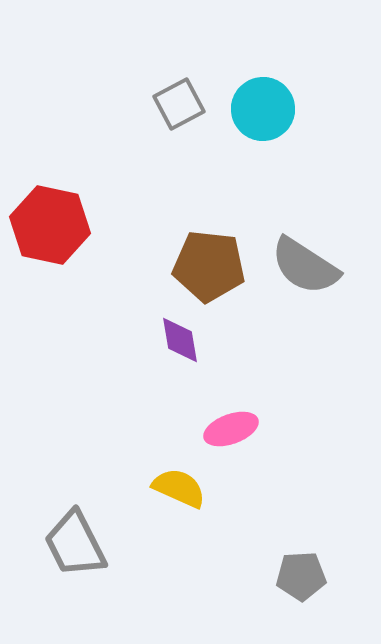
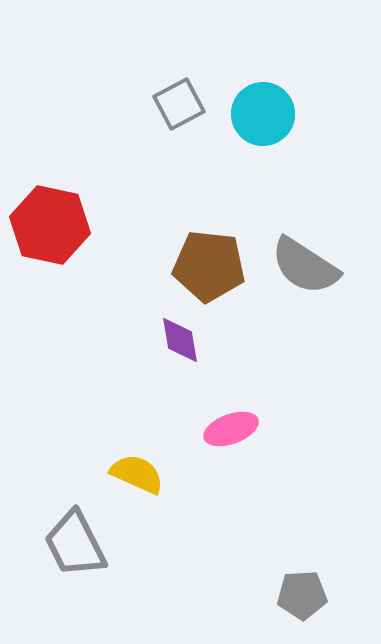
cyan circle: moved 5 px down
yellow semicircle: moved 42 px left, 14 px up
gray pentagon: moved 1 px right, 19 px down
